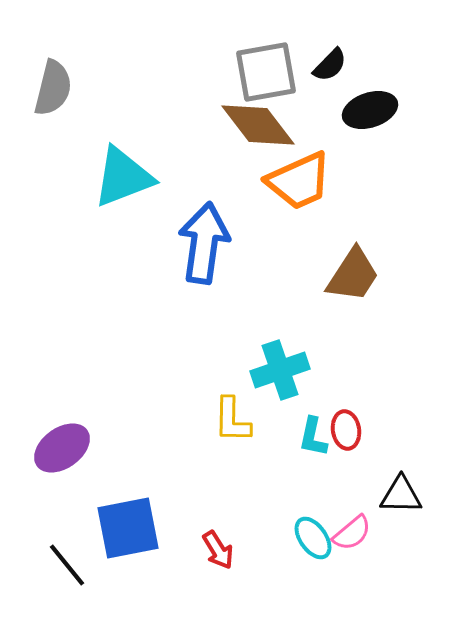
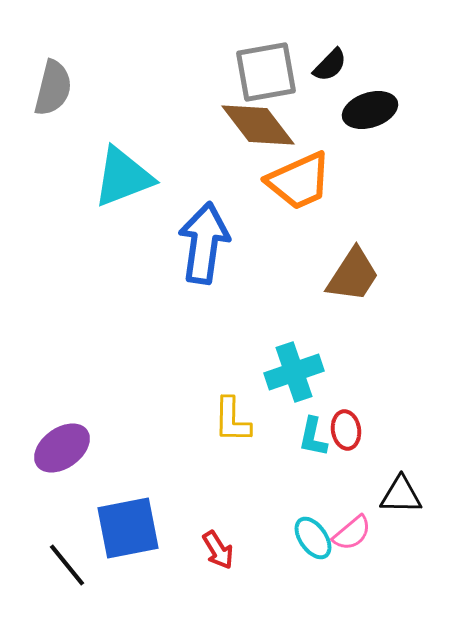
cyan cross: moved 14 px right, 2 px down
